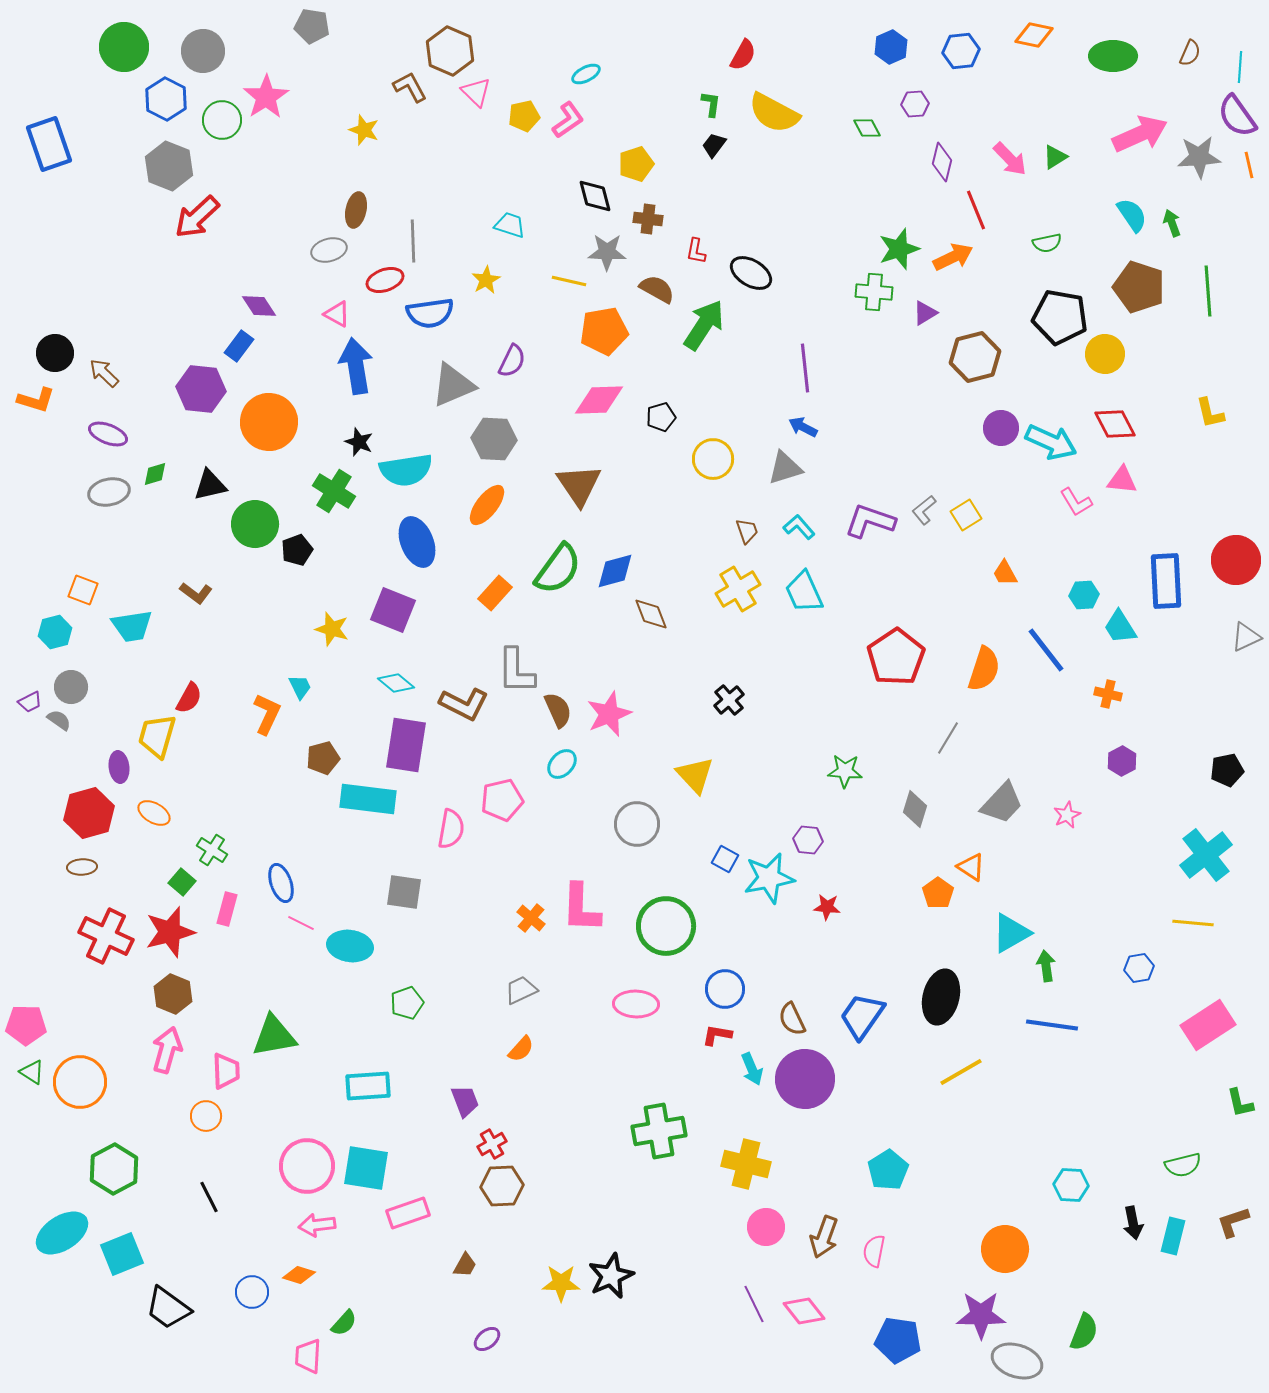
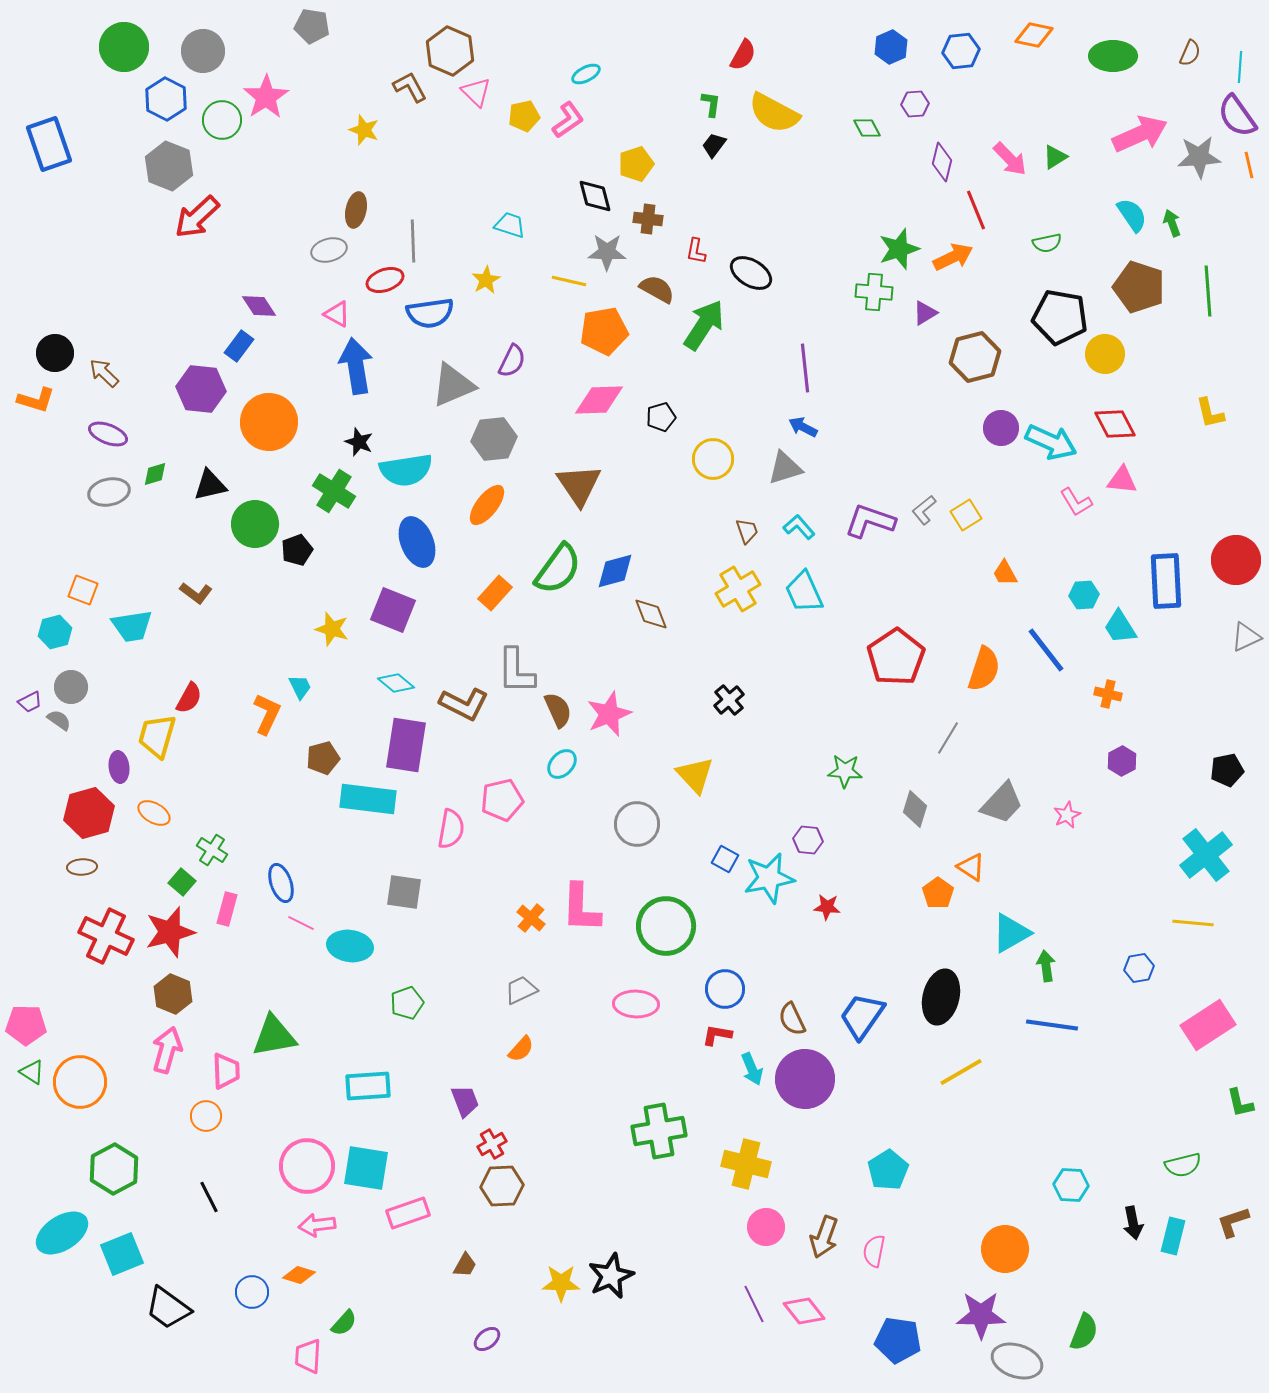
gray hexagon at (494, 439): rotated 9 degrees counterclockwise
